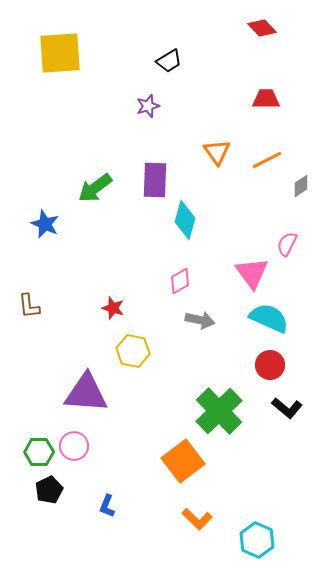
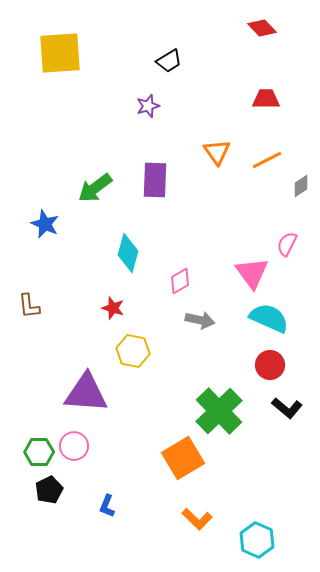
cyan diamond: moved 57 px left, 33 px down
orange square: moved 3 px up; rotated 6 degrees clockwise
